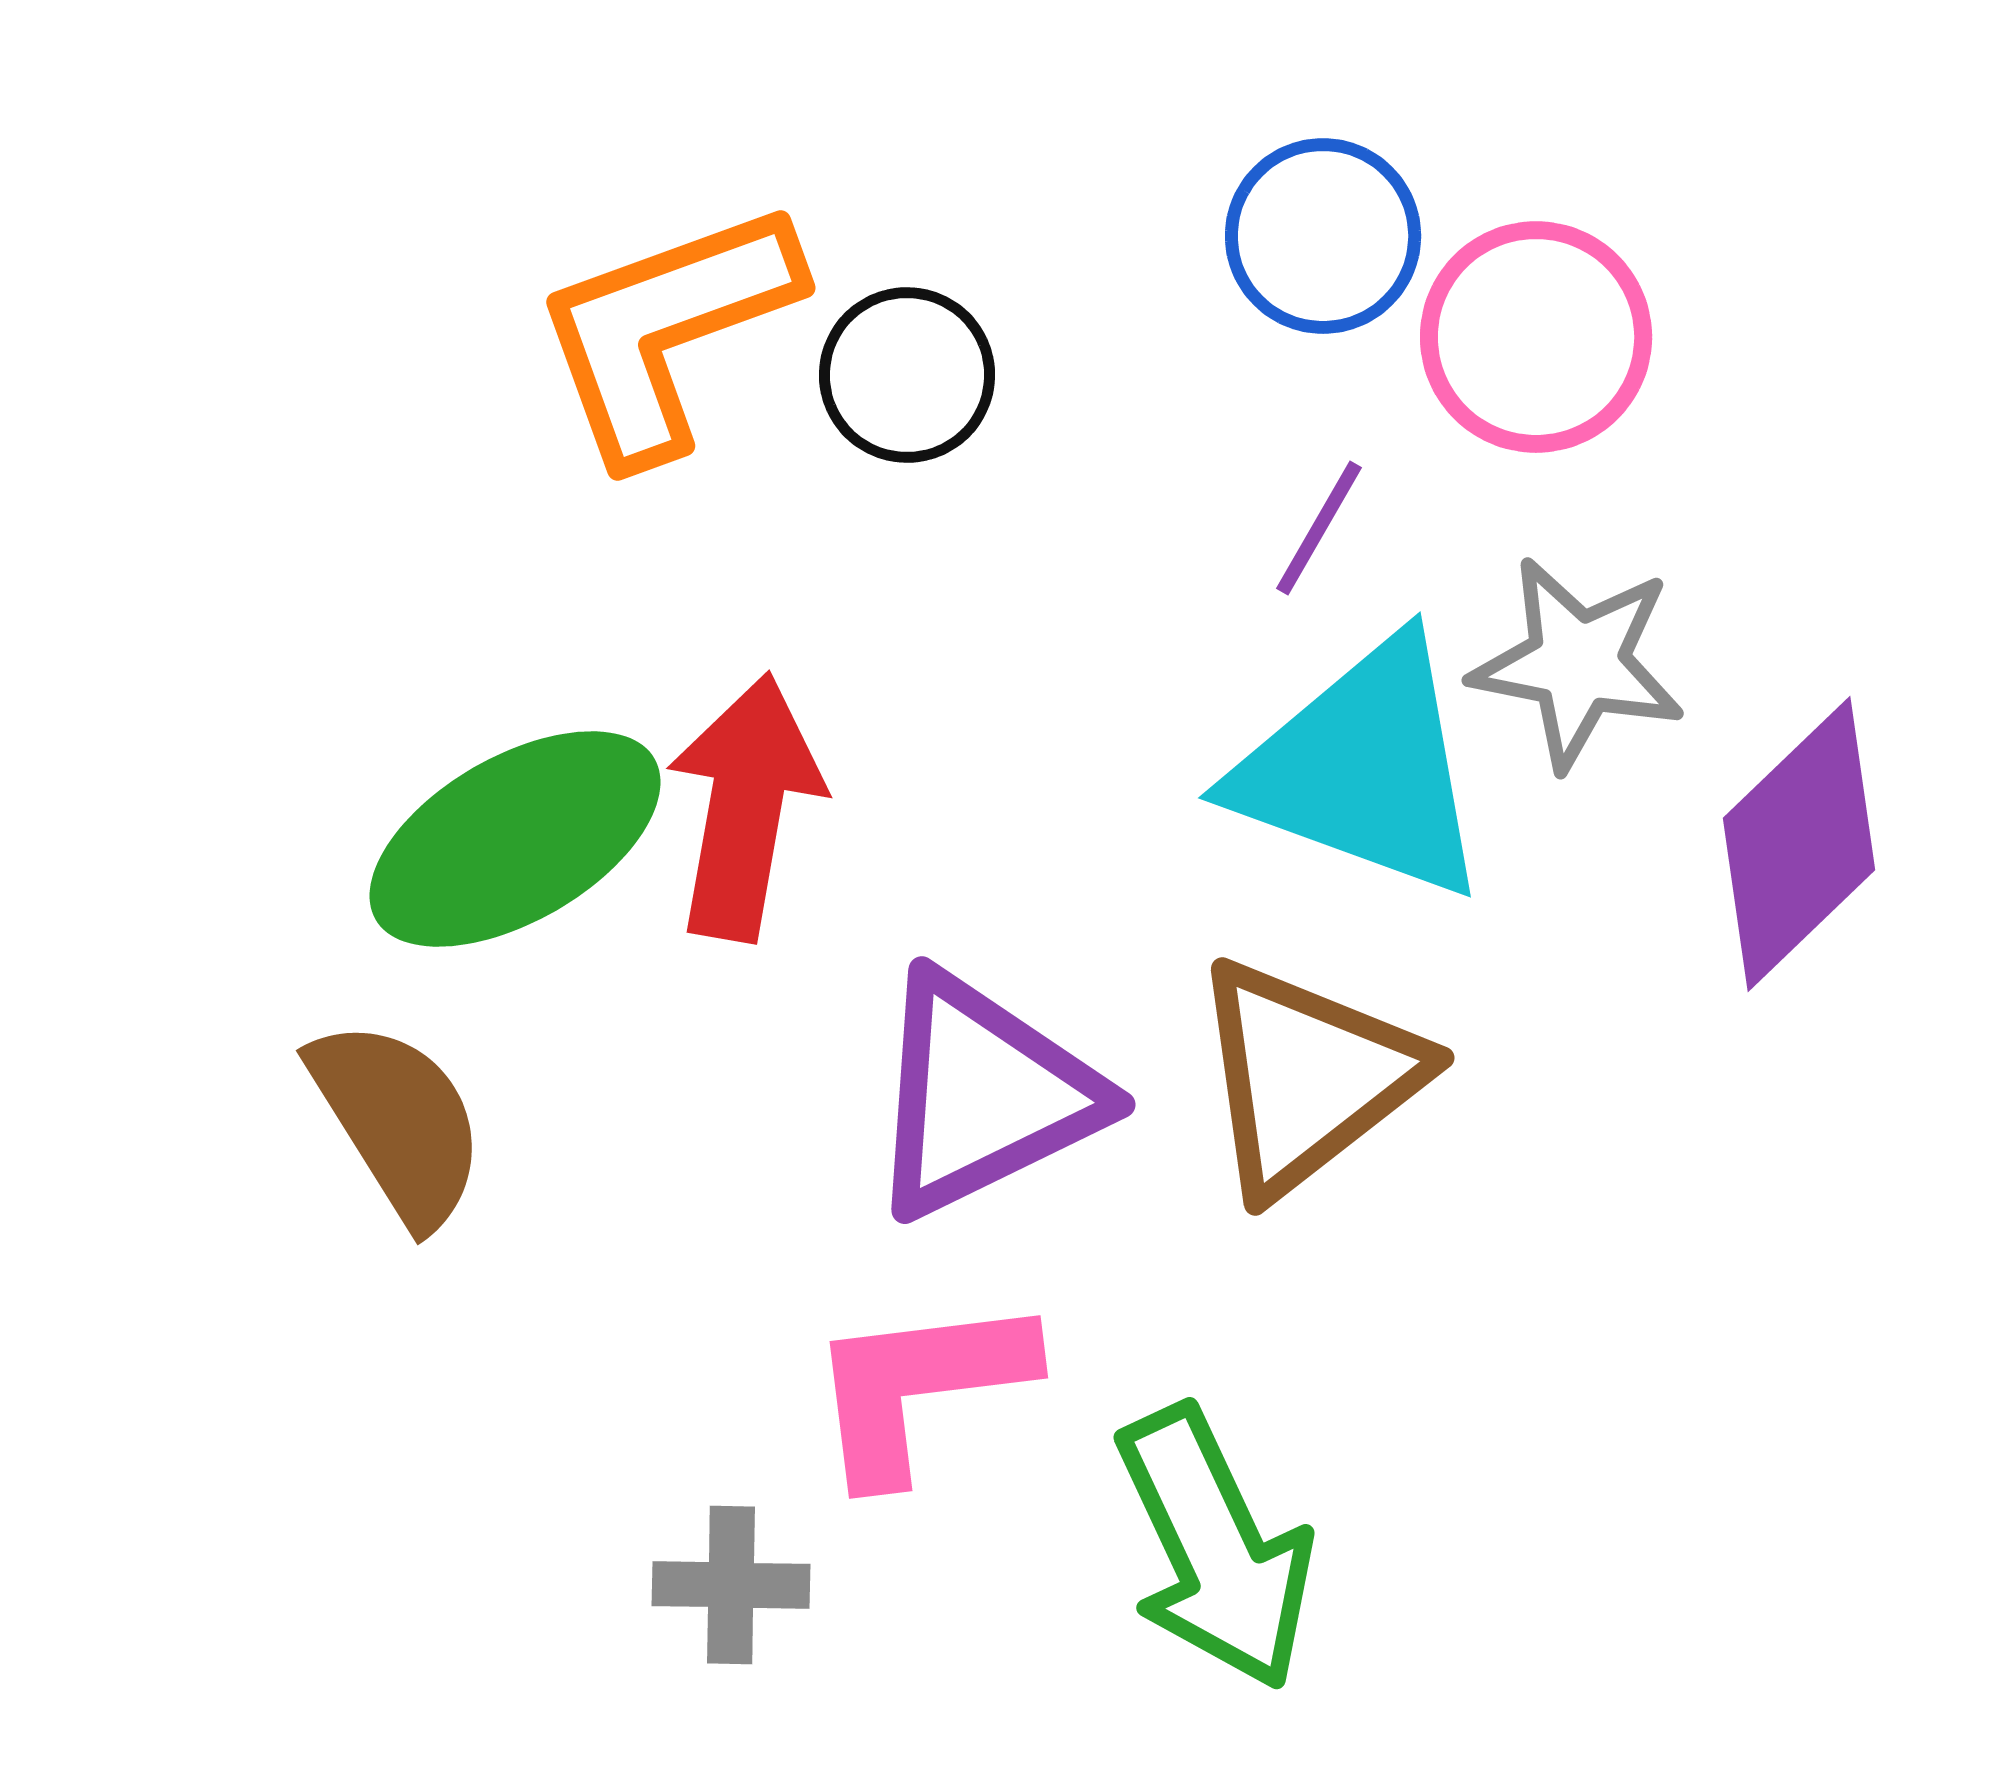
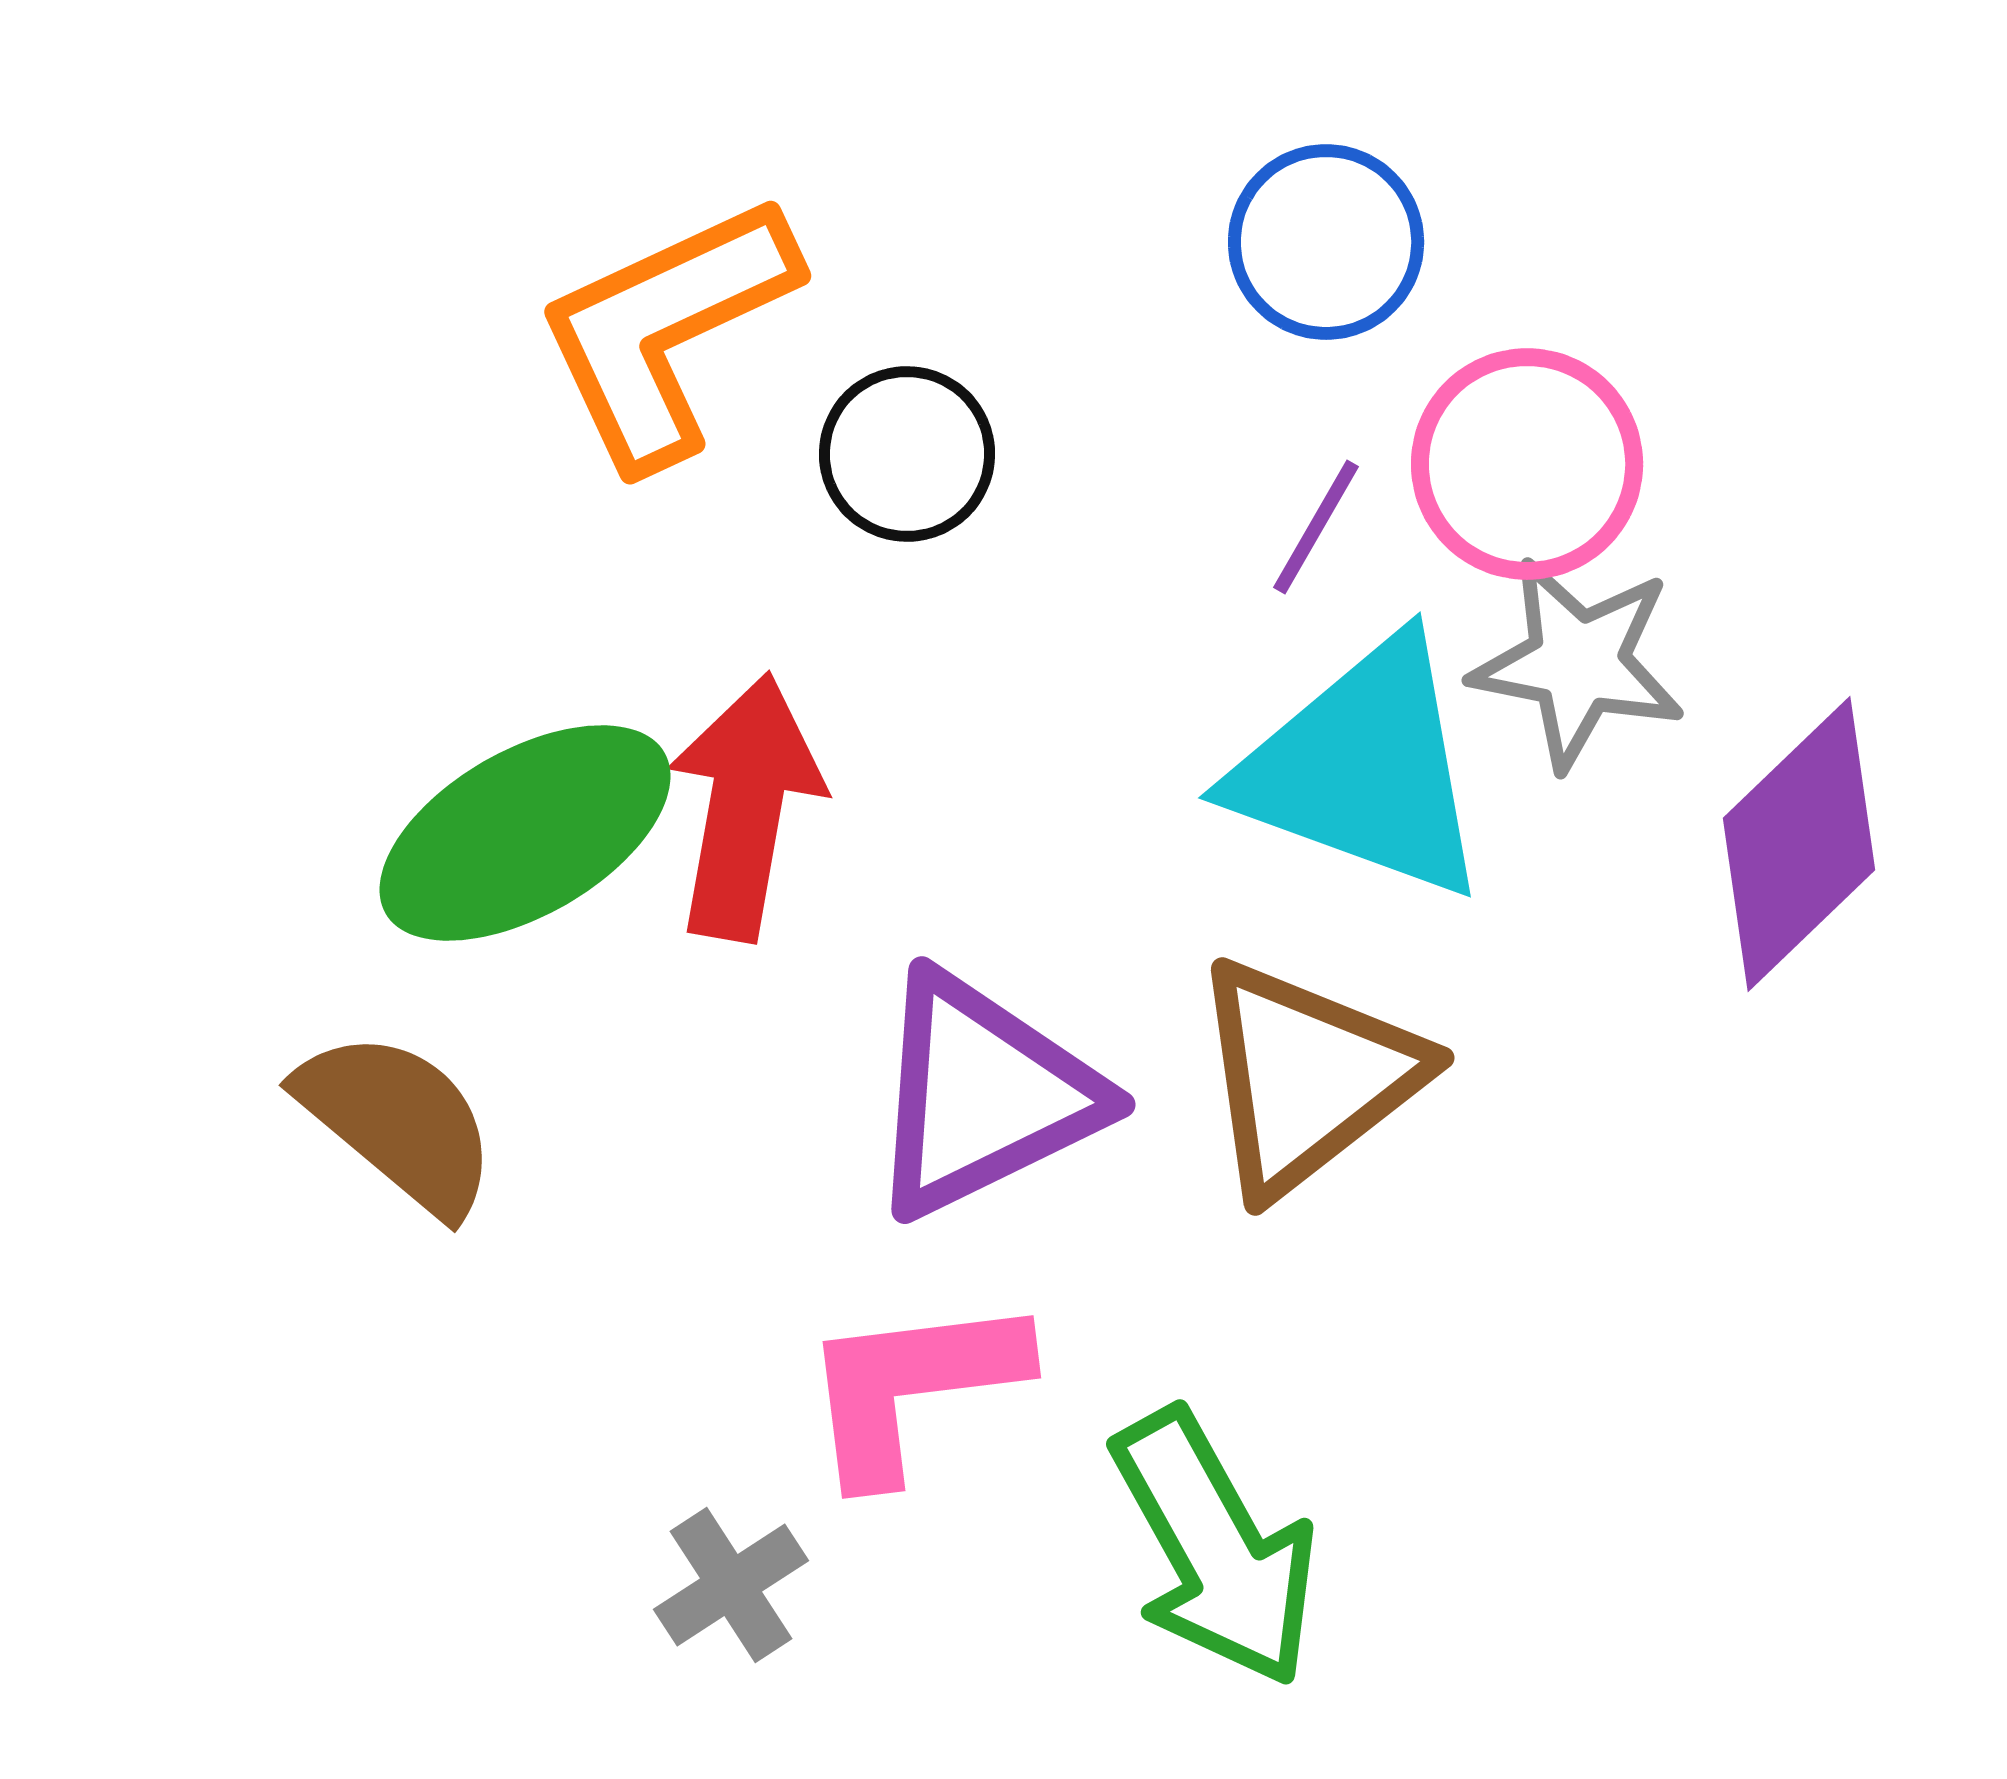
blue circle: moved 3 px right, 6 px down
orange L-shape: rotated 5 degrees counterclockwise
pink circle: moved 9 px left, 127 px down
black circle: moved 79 px down
purple line: moved 3 px left, 1 px up
green ellipse: moved 10 px right, 6 px up
brown semicircle: rotated 18 degrees counterclockwise
pink L-shape: moved 7 px left
green arrow: rotated 4 degrees counterclockwise
gray cross: rotated 34 degrees counterclockwise
